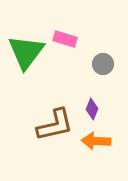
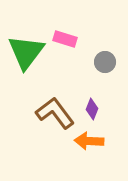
gray circle: moved 2 px right, 2 px up
brown L-shape: moved 12 px up; rotated 114 degrees counterclockwise
orange arrow: moved 7 px left
